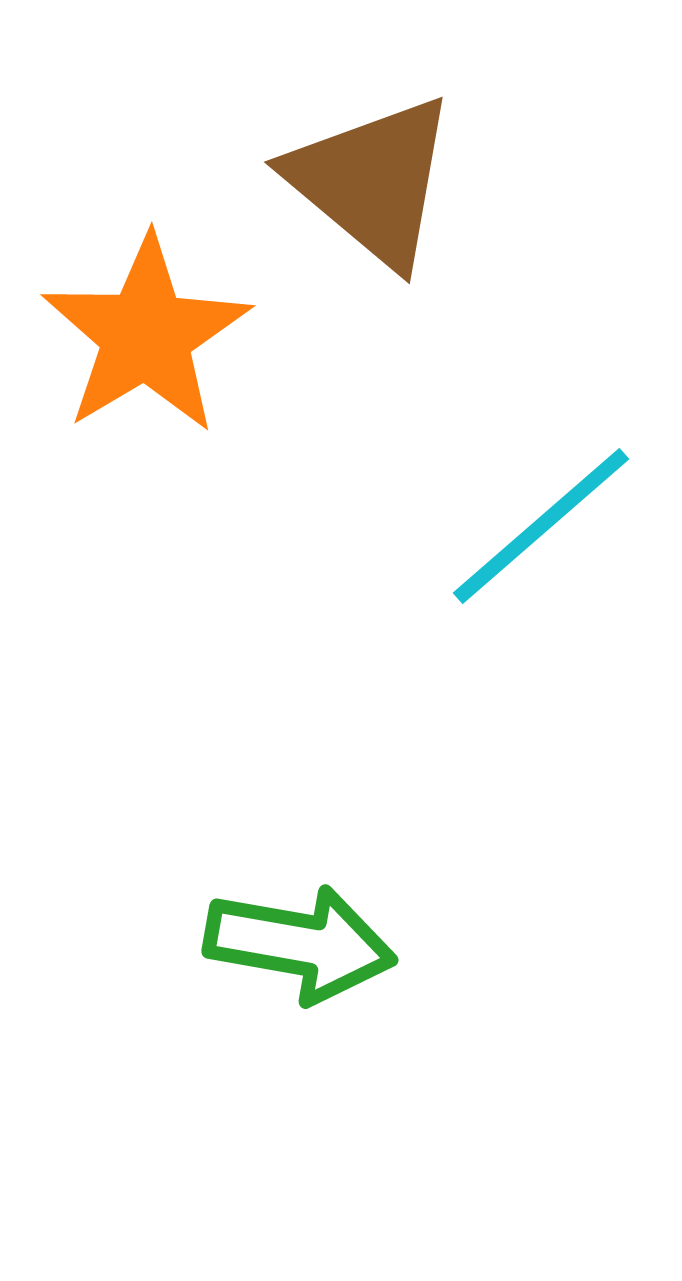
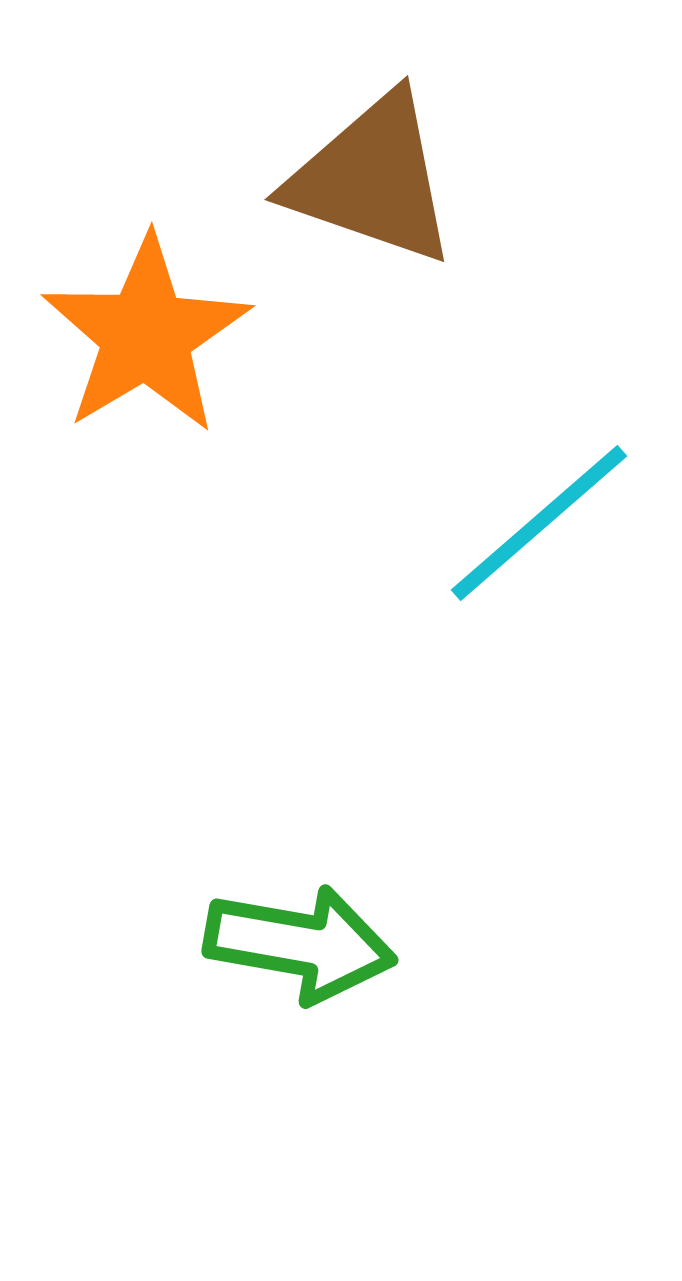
brown triangle: moved 2 px up; rotated 21 degrees counterclockwise
cyan line: moved 2 px left, 3 px up
